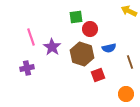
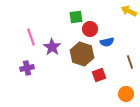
blue semicircle: moved 2 px left, 6 px up
red square: moved 1 px right
